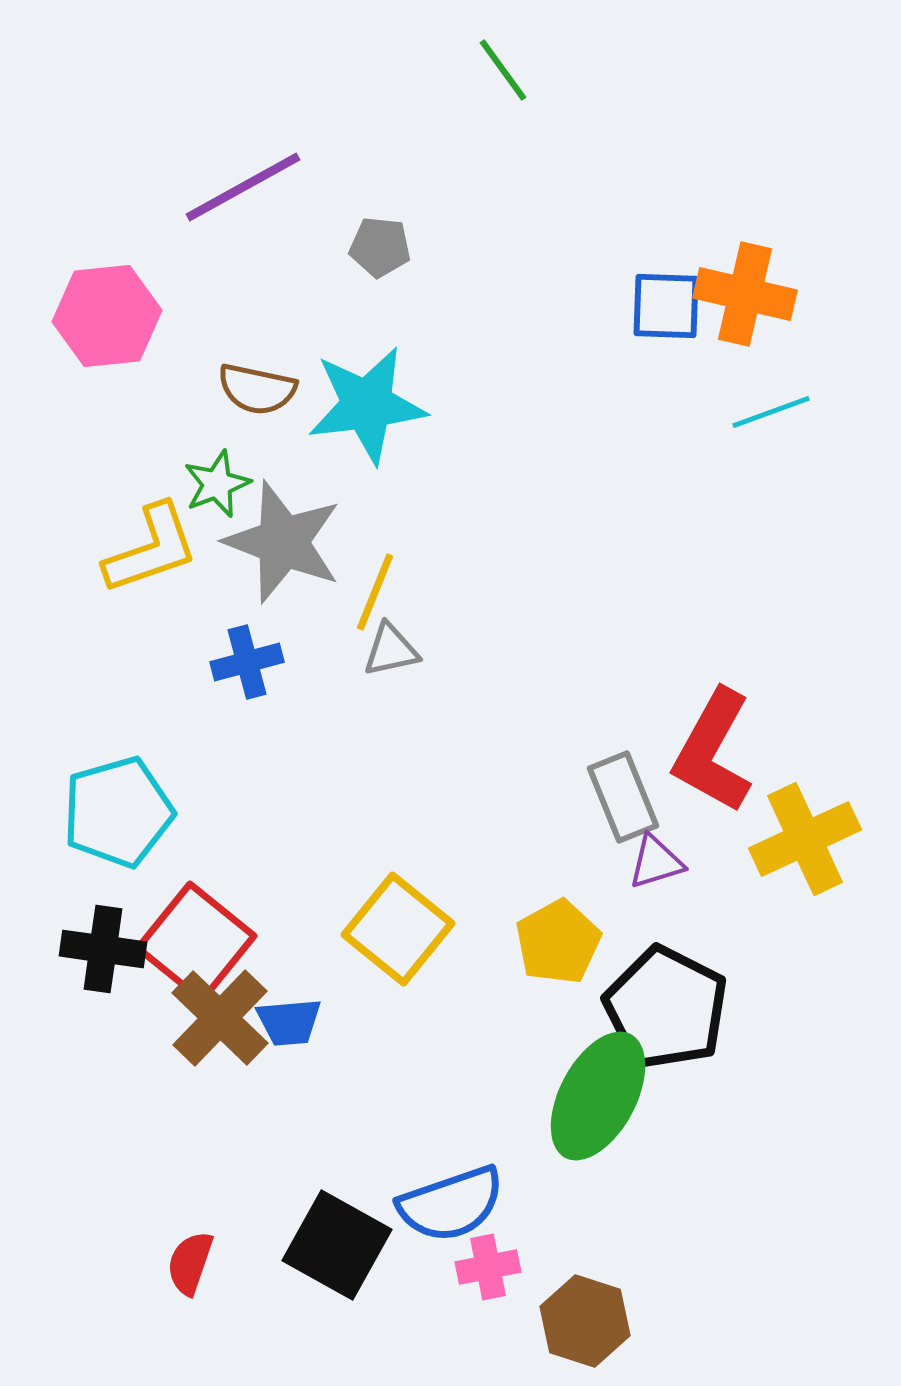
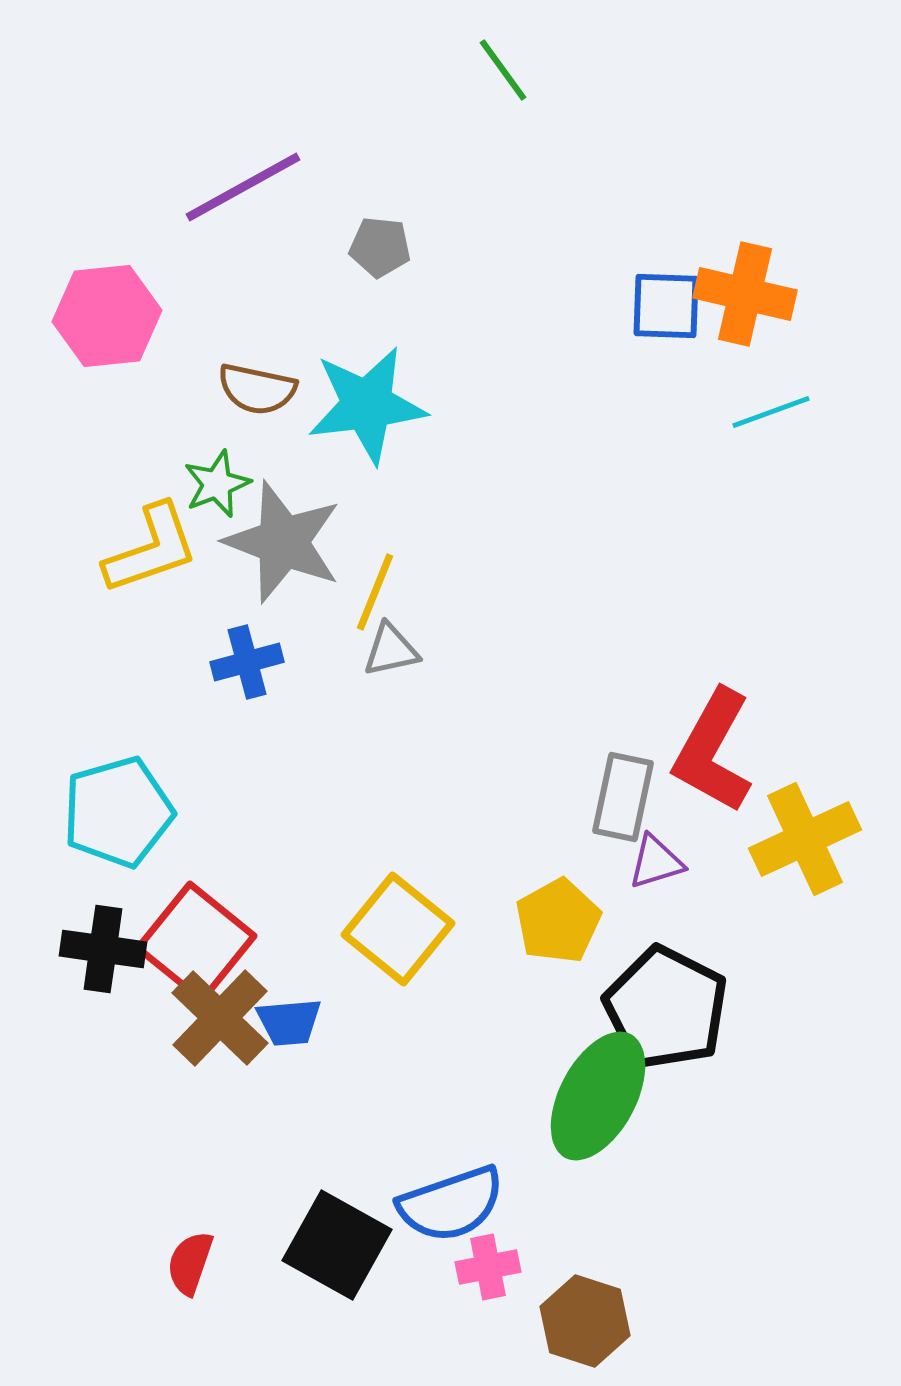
gray rectangle: rotated 34 degrees clockwise
yellow pentagon: moved 21 px up
